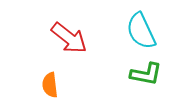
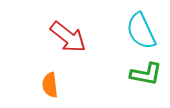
red arrow: moved 1 px left, 1 px up
